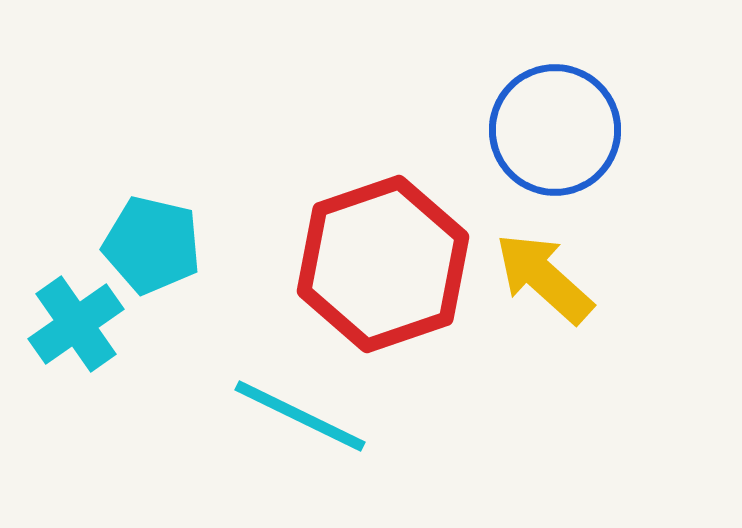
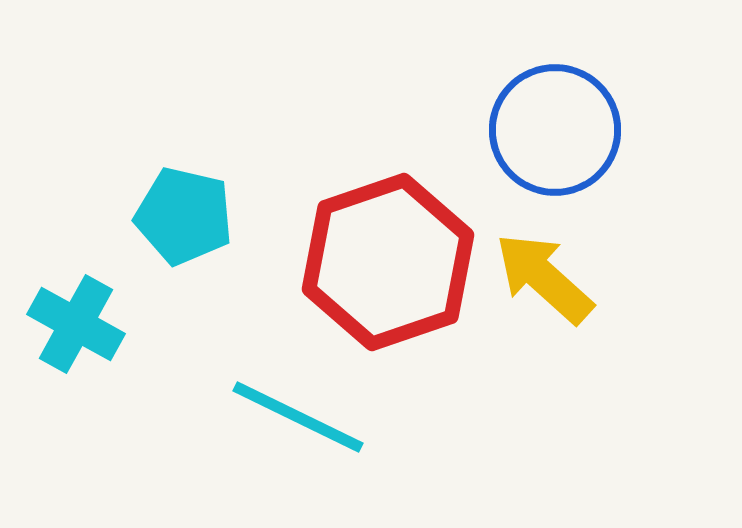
cyan pentagon: moved 32 px right, 29 px up
red hexagon: moved 5 px right, 2 px up
cyan cross: rotated 26 degrees counterclockwise
cyan line: moved 2 px left, 1 px down
